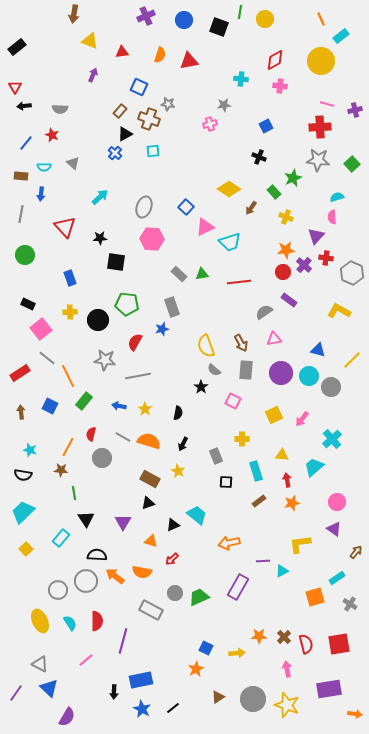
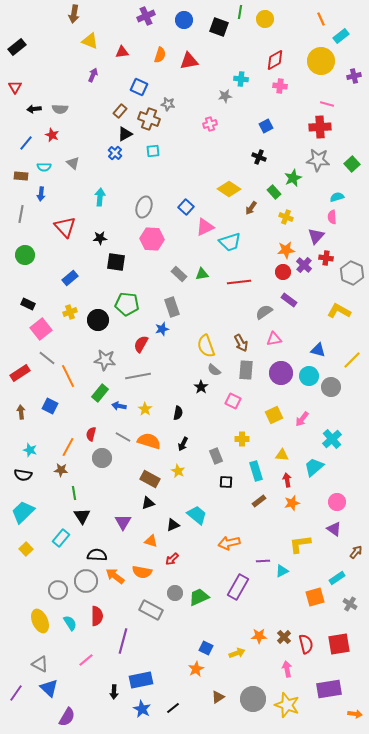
gray star at (224, 105): moved 1 px right, 9 px up
black arrow at (24, 106): moved 10 px right, 3 px down
purple cross at (355, 110): moved 1 px left, 34 px up
cyan arrow at (100, 197): rotated 42 degrees counterclockwise
blue rectangle at (70, 278): rotated 70 degrees clockwise
yellow cross at (70, 312): rotated 16 degrees counterclockwise
red semicircle at (135, 342): moved 6 px right, 2 px down
green rectangle at (84, 401): moved 16 px right, 8 px up
black triangle at (86, 519): moved 4 px left, 3 px up
red semicircle at (97, 621): moved 5 px up
yellow arrow at (237, 653): rotated 14 degrees counterclockwise
